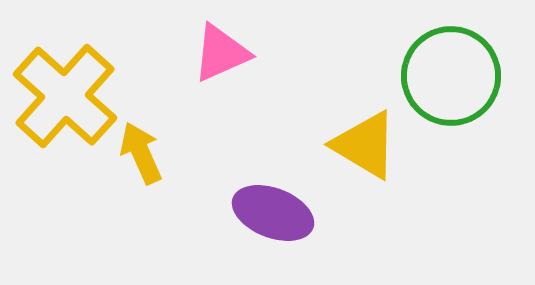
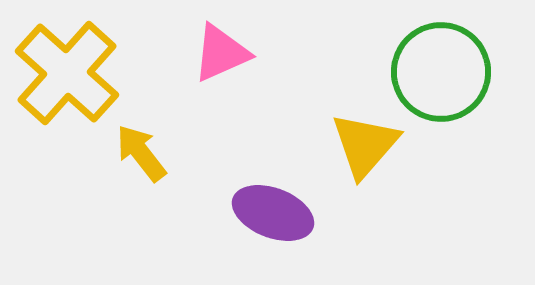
green circle: moved 10 px left, 4 px up
yellow cross: moved 2 px right, 23 px up
yellow triangle: rotated 40 degrees clockwise
yellow arrow: rotated 14 degrees counterclockwise
